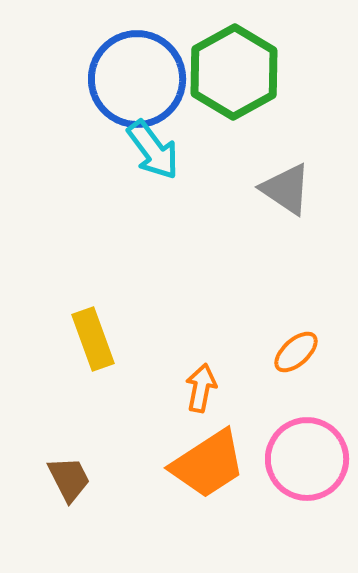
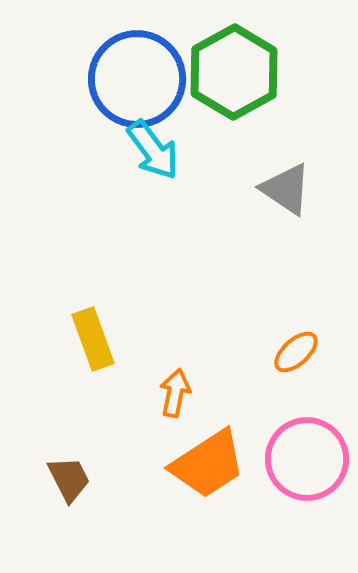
orange arrow: moved 26 px left, 5 px down
